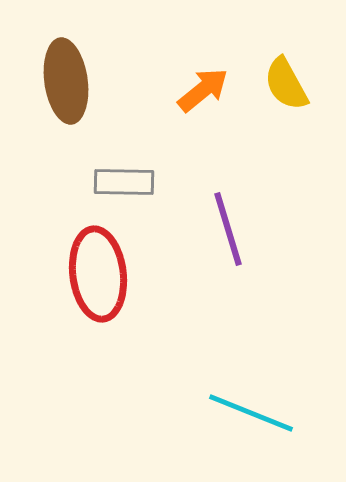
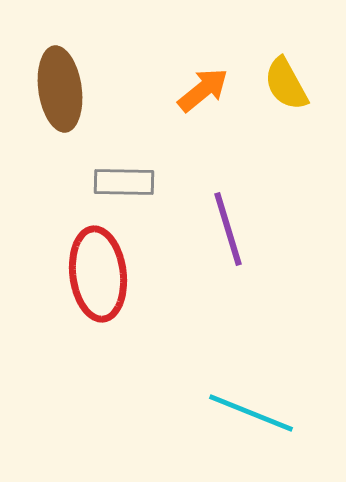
brown ellipse: moved 6 px left, 8 px down
